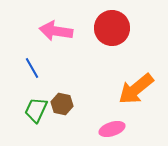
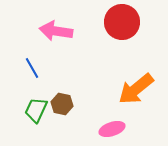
red circle: moved 10 px right, 6 px up
